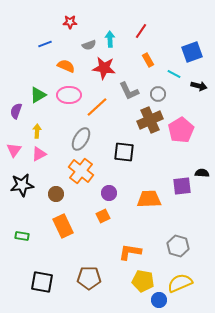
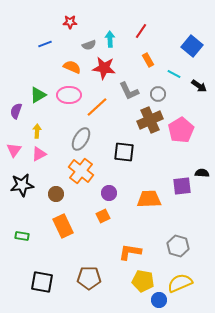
blue square at (192, 52): moved 6 px up; rotated 30 degrees counterclockwise
orange semicircle at (66, 66): moved 6 px right, 1 px down
black arrow at (199, 86): rotated 21 degrees clockwise
